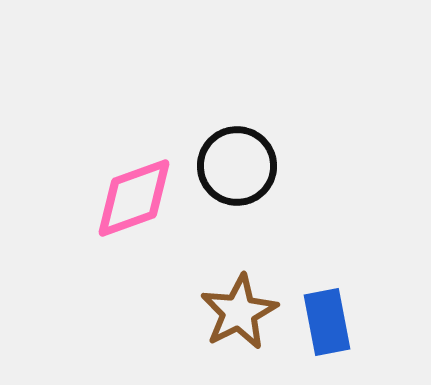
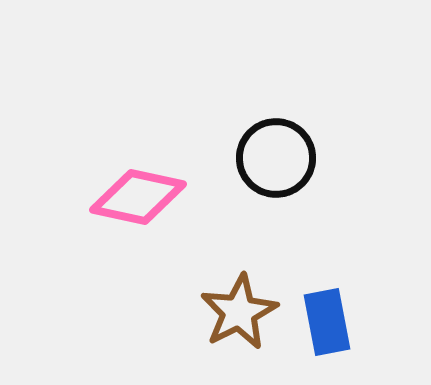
black circle: moved 39 px right, 8 px up
pink diamond: moved 4 px right, 1 px up; rotated 32 degrees clockwise
